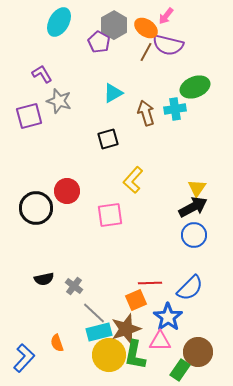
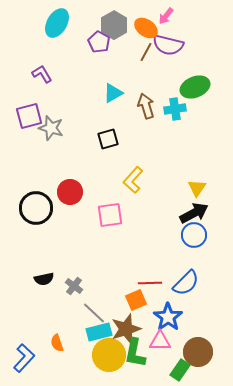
cyan ellipse: moved 2 px left, 1 px down
gray star: moved 8 px left, 27 px down
brown arrow: moved 7 px up
red circle: moved 3 px right, 1 px down
black arrow: moved 1 px right, 6 px down
blue semicircle: moved 4 px left, 5 px up
green L-shape: moved 2 px up
